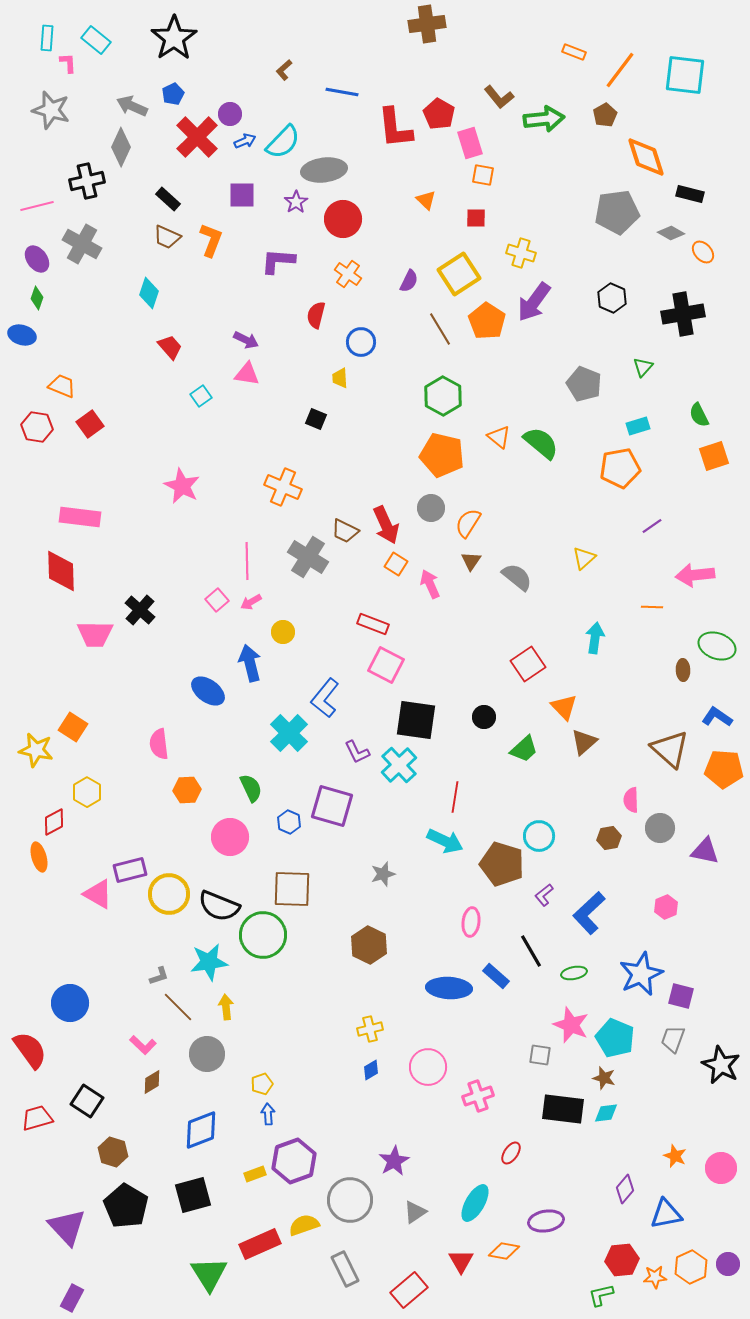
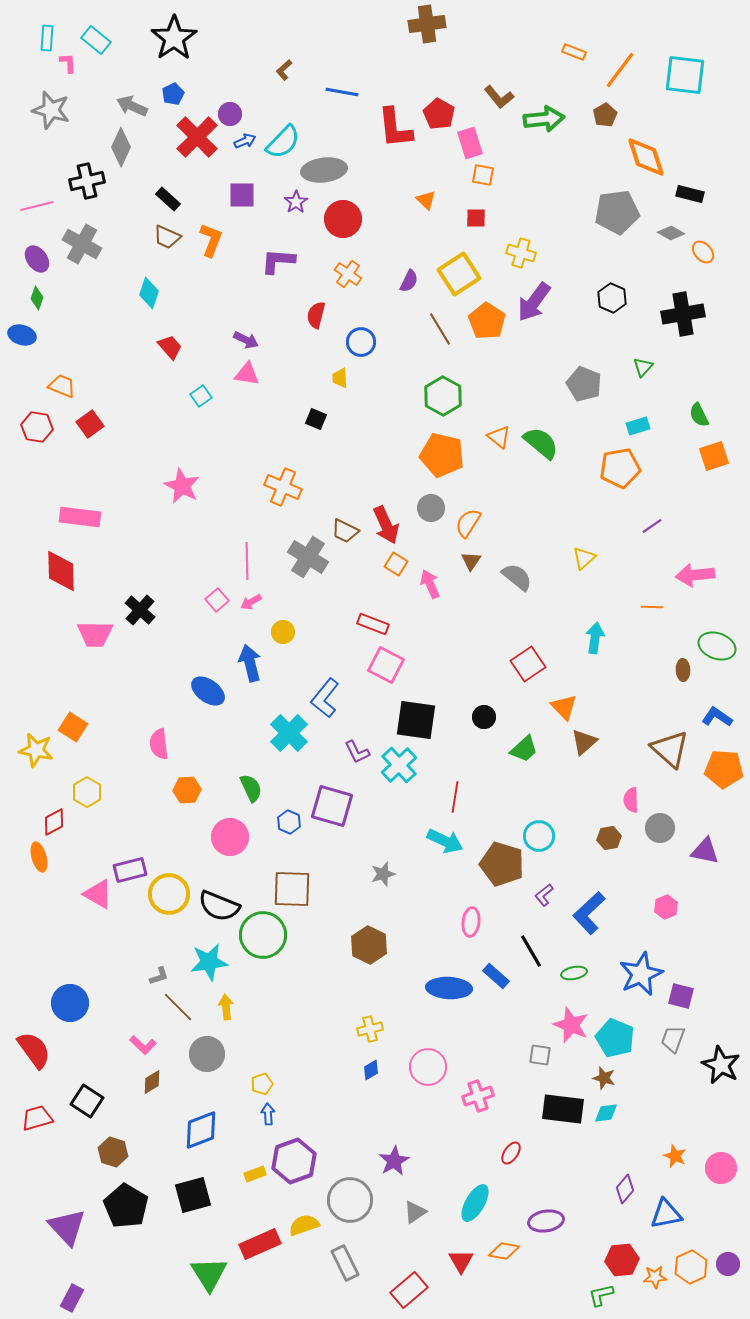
red semicircle at (30, 1050): moved 4 px right
gray rectangle at (345, 1269): moved 6 px up
